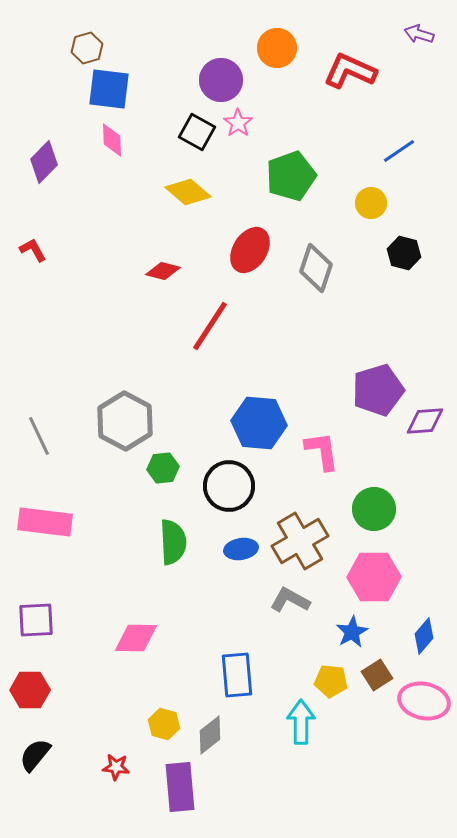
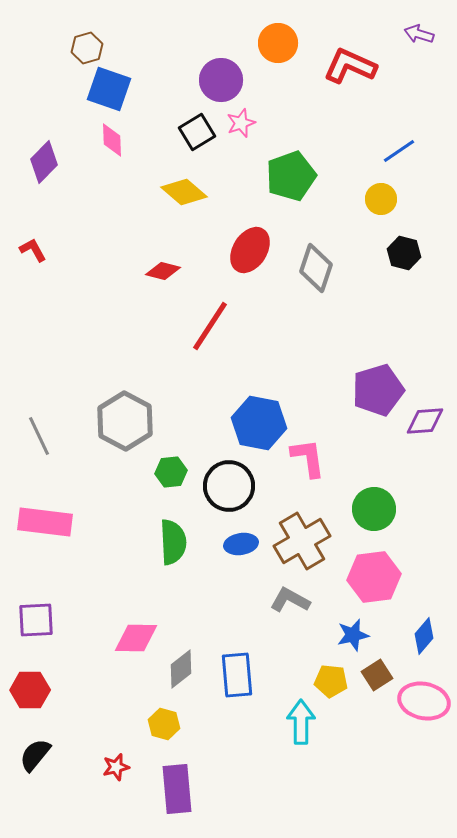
orange circle at (277, 48): moved 1 px right, 5 px up
red L-shape at (350, 71): moved 5 px up
blue square at (109, 89): rotated 12 degrees clockwise
pink star at (238, 123): moved 3 px right; rotated 16 degrees clockwise
black square at (197, 132): rotated 30 degrees clockwise
yellow diamond at (188, 192): moved 4 px left
yellow circle at (371, 203): moved 10 px right, 4 px up
blue hexagon at (259, 423): rotated 6 degrees clockwise
pink L-shape at (322, 451): moved 14 px left, 7 px down
green hexagon at (163, 468): moved 8 px right, 4 px down
brown cross at (300, 541): moved 2 px right
blue ellipse at (241, 549): moved 5 px up
pink hexagon at (374, 577): rotated 6 degrees counterclockwise
blue star at (352, 632): moved 1 px right, 3 px down; rotated 16 degrees clockwise
gray diamond at (210, 735): moved 29 px left, 66 px up
red star at (116, 767): rotated 20 degrees counterclockwise
purple rectangle at (180, 787): moved 3 px left, 2 px down
